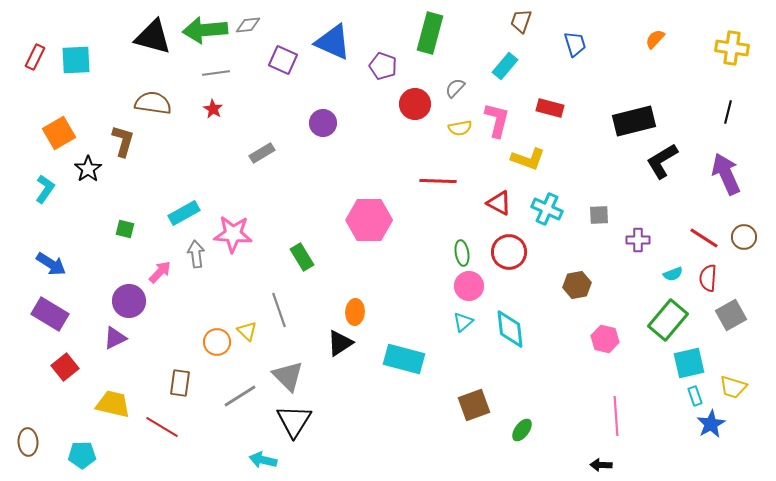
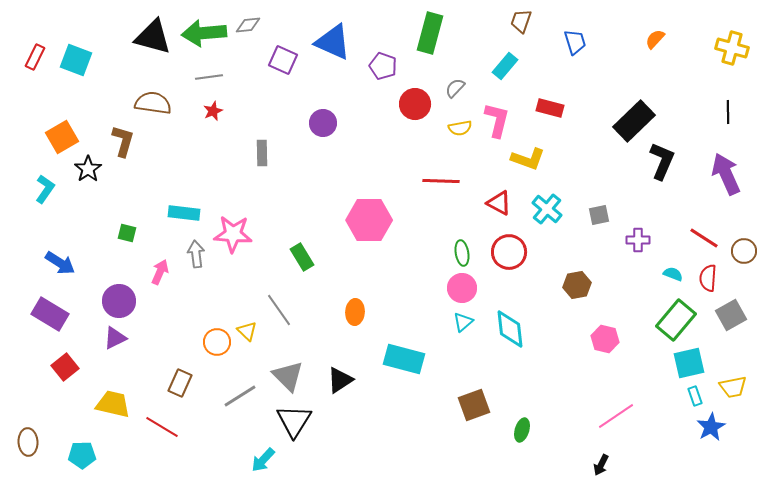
green arrow at (205, 30): moved 1 px left, 3 px down
blue trapezoid at (575, 44): moved 2 px up
yellow cross at (732, 48): rotated 8 degrees clockwise
cyan square at (76, 60): rotated 24 degrees clockwise
gray line at (216, 73): moved 7 px left, 4 px down
red star at (213, 109): moved 2 px down; rotated 18 degrees clockwise
black line at (728, 112): rotated 15 degrees counterclockwise
black rectangle at (634, 121): rotated 30 degrees counterclockwise
orange square at (59, 133): moved 3 px right, 4 px down
gray rectangle at (262, 153): rotated 60 degrees counterclockwise
black L-shape at (662, 161): rotated 144 degrees clockwise
red line at (438, 181): moved 3 px right
cyan cross at (547, 209): rotated 16 degrees clockwise
cyan rectangle at (184, 213): rotated 36 degrees clockwise
gray square at (599, 215): rotated 10 degrees counterclockwise
green square at (125, 229): moved 2 px right, 4 px down
brown circle at (744, 237): moved 14 px down
blue arrow at (51, 264): moved 9 px right, 1 px up
pink arrow at (160, 272): rotated 20 degrees counterclockwise
cyan semicircle at (673, 274): rotated 138 degrees counterclockwise
pink circle at (469, 286): moved 7 px left, 2 px down
purple circle at (129, 301): moved 10 px left
gray line at (279, 310): rotated 16 degrees counterclockwise
green rectangle at (668, 320): moved 8 px right
black triangle at (340, 343): moved 37 px down
brown rectangle at (180, 383): rotated 16 degrees clockwise
yellow trapezoid at (733, 387): rotated 28 degrees counterclockwise
pink line at (616, 416): rotated 60 degrees clockwise
blue star at (711, 424): moved 3 px down
green ellipse at (522, 430): rotated 20 degrees counterclockwise
cyan arrow at (263, 460): rotated 60 degrees counterclockwise
black arrow at (601, 465): rotated 65 degrees counterclockwise
